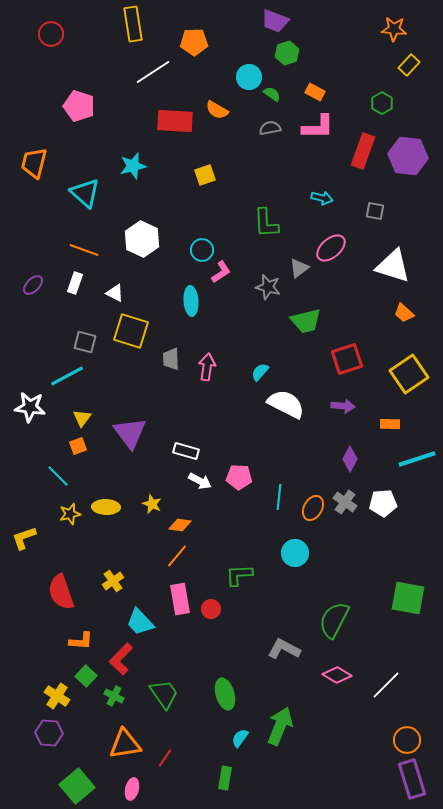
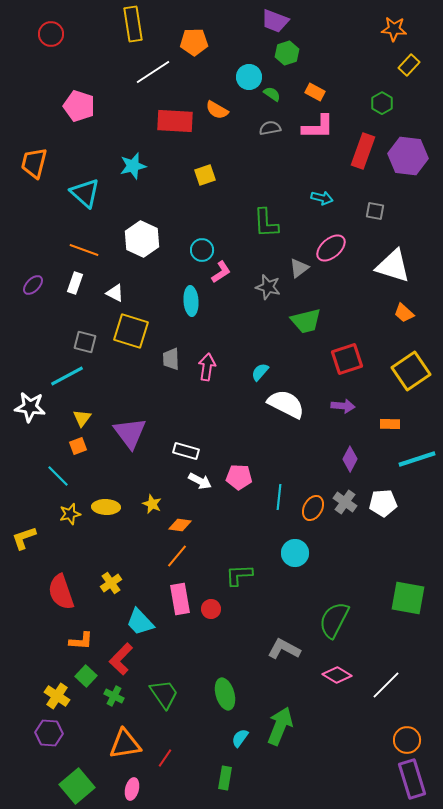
yellow square at (409, 374): moved 2 px right, 3 px up
yellow cross at (113, 581): moved 2 px left, 2 px down
